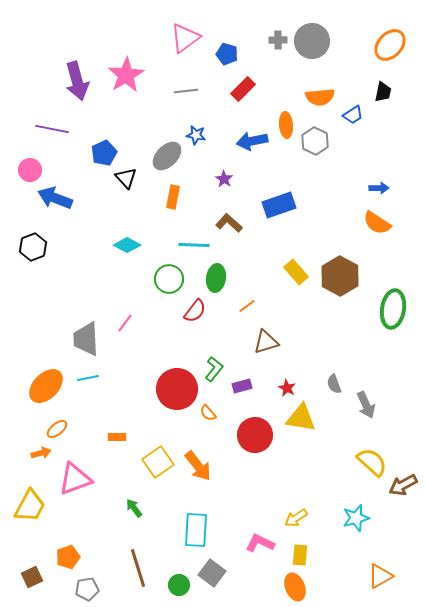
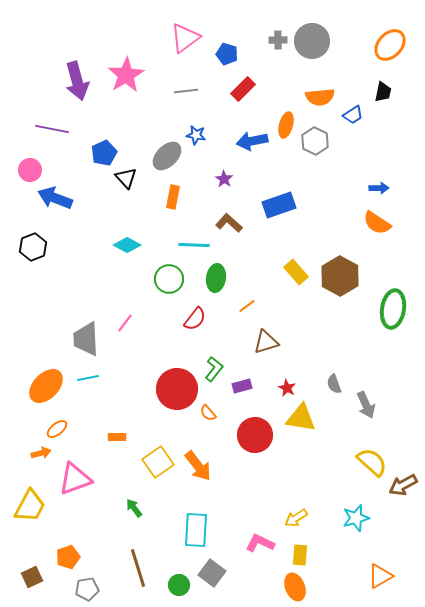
orange ellipse at (286, 125): rotated 20 degrees clockwise
red semicircle at (195, 311): moved 8 px down
